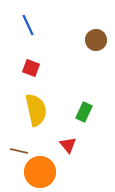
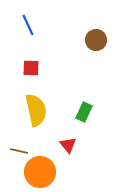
red square: rotated 18 degrees counterclockwise
